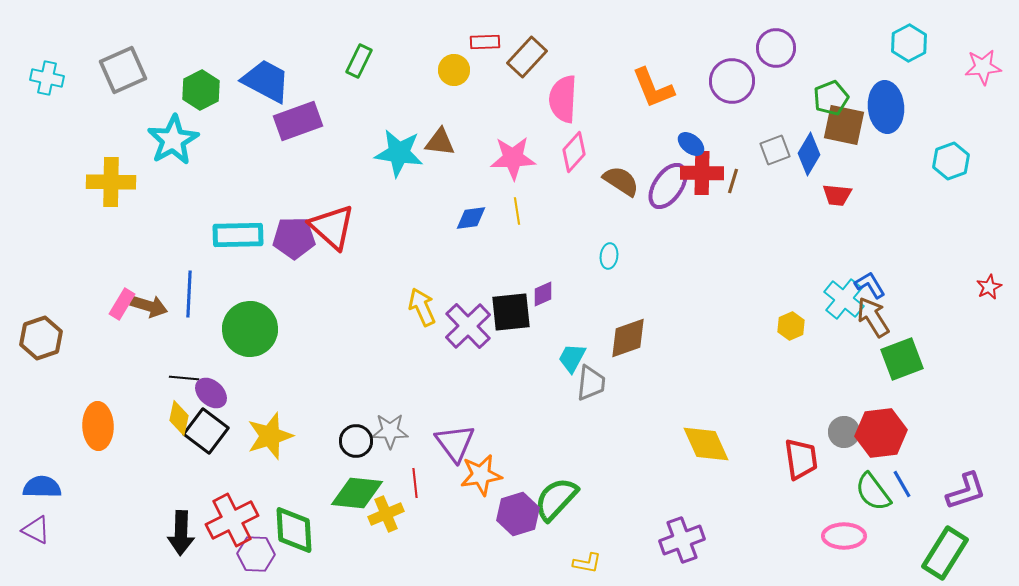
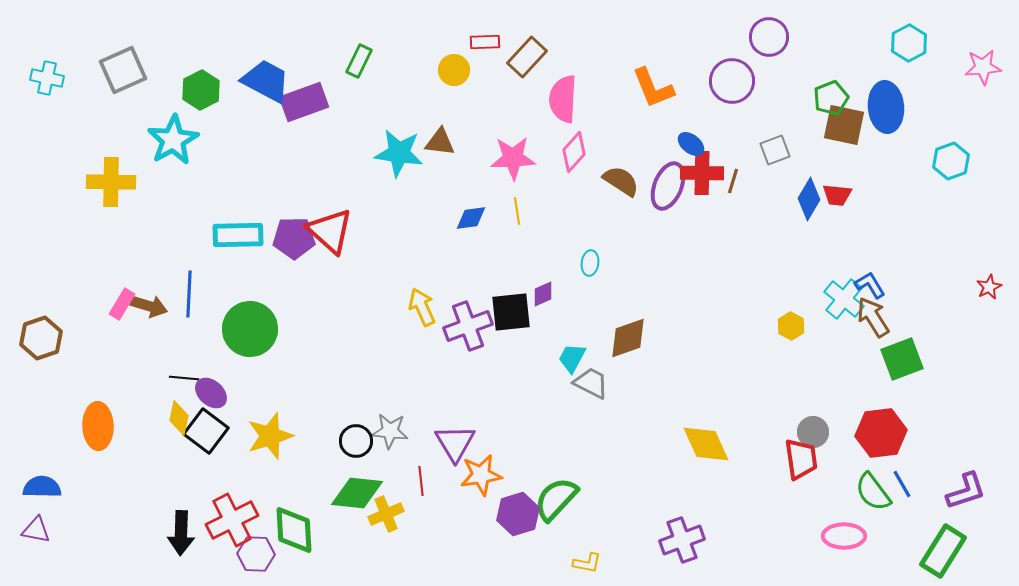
purple circle at (776, 48): moved 7 px left, 11 px up
purple rectangle at (298, 121): moved 6 px right, 19 px up
blue diamond at (809, 154): moved 45 px down
purple ellipse at (668, 186): rotated 12 degrees counterclockwise
red triangle at (332, 227): moved 2 px left, 4 px down
cyan ellipse at (609, 256): moved 19 px left, 7 px down
purple cross at (468, 326): rotated 24 degrees clockwise
yellow hexagon at (791, 326): rotated 8 degrees counterclockwise
gray trapezoid at (591, 383): rotated 69 degrees counterclockwise
gray star at (390, 431): rotated 6 degrees clockwise
gray circle at (844, 432): moved 31 px left
purple triangle at (455, 443): rotated 6 degrees clockwise
red line at (415, 483): moved 6 px right, 2 px up
purple triangle at (36, 530): rotated 16 degrees counterclockwise
green rectangle at (945, 553): moved 2 px left, 2 px up
